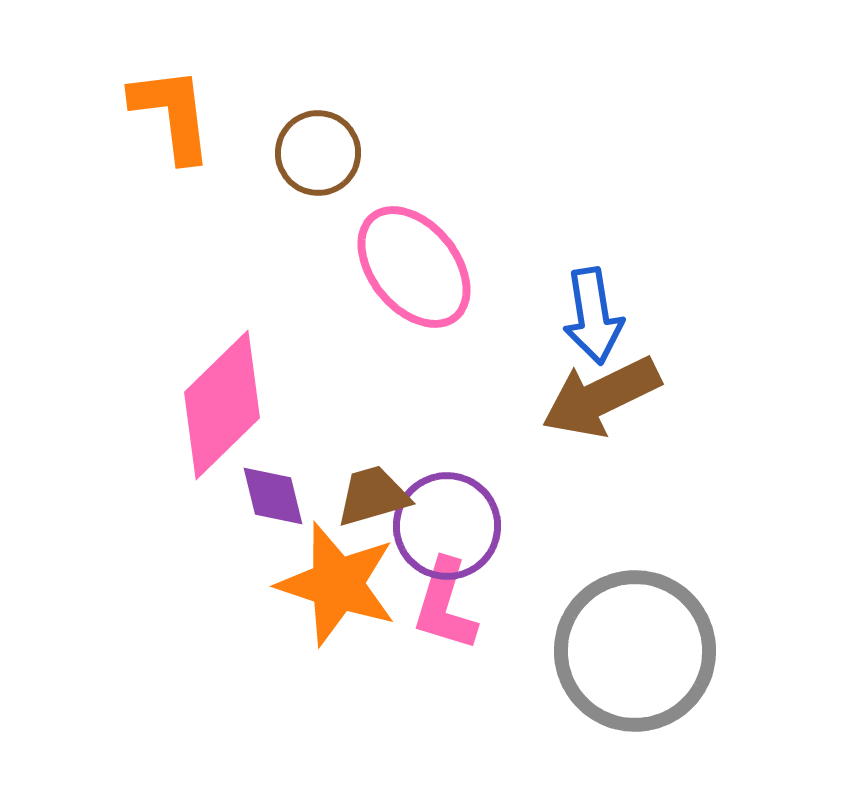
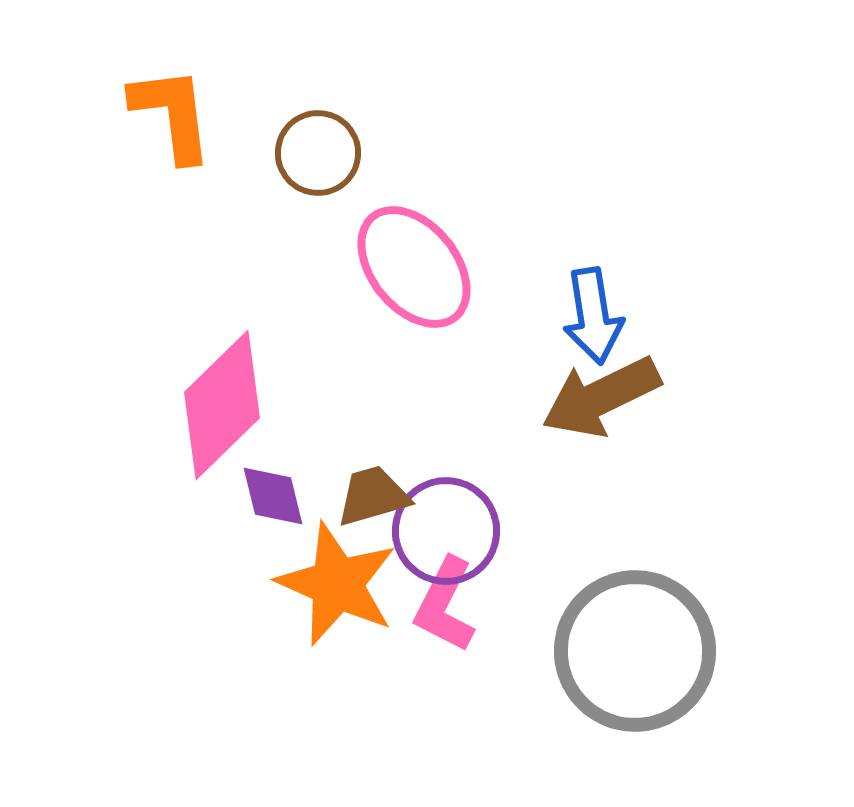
purple circle: moved 1 px left, 5 px down
orange star: rotated 6 degrees clockwise
pink L-shape: rotated 10 degrees clockwise
